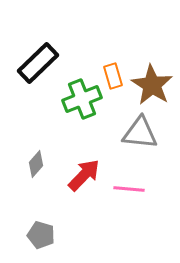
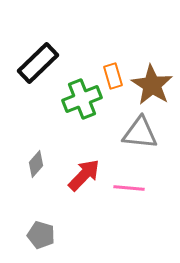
pink line: moved 1 px up
